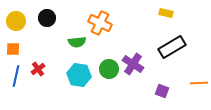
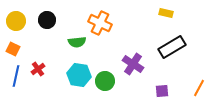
black circle: moved 2 px down
orange square: rotated 24 degrees clockwise
green circle: moved 4 px left, 12 px down
orange line: moved 5 px down; rotated 60 degrees counterclockwise
purple square: rotated 24 degrees counterclockwise
